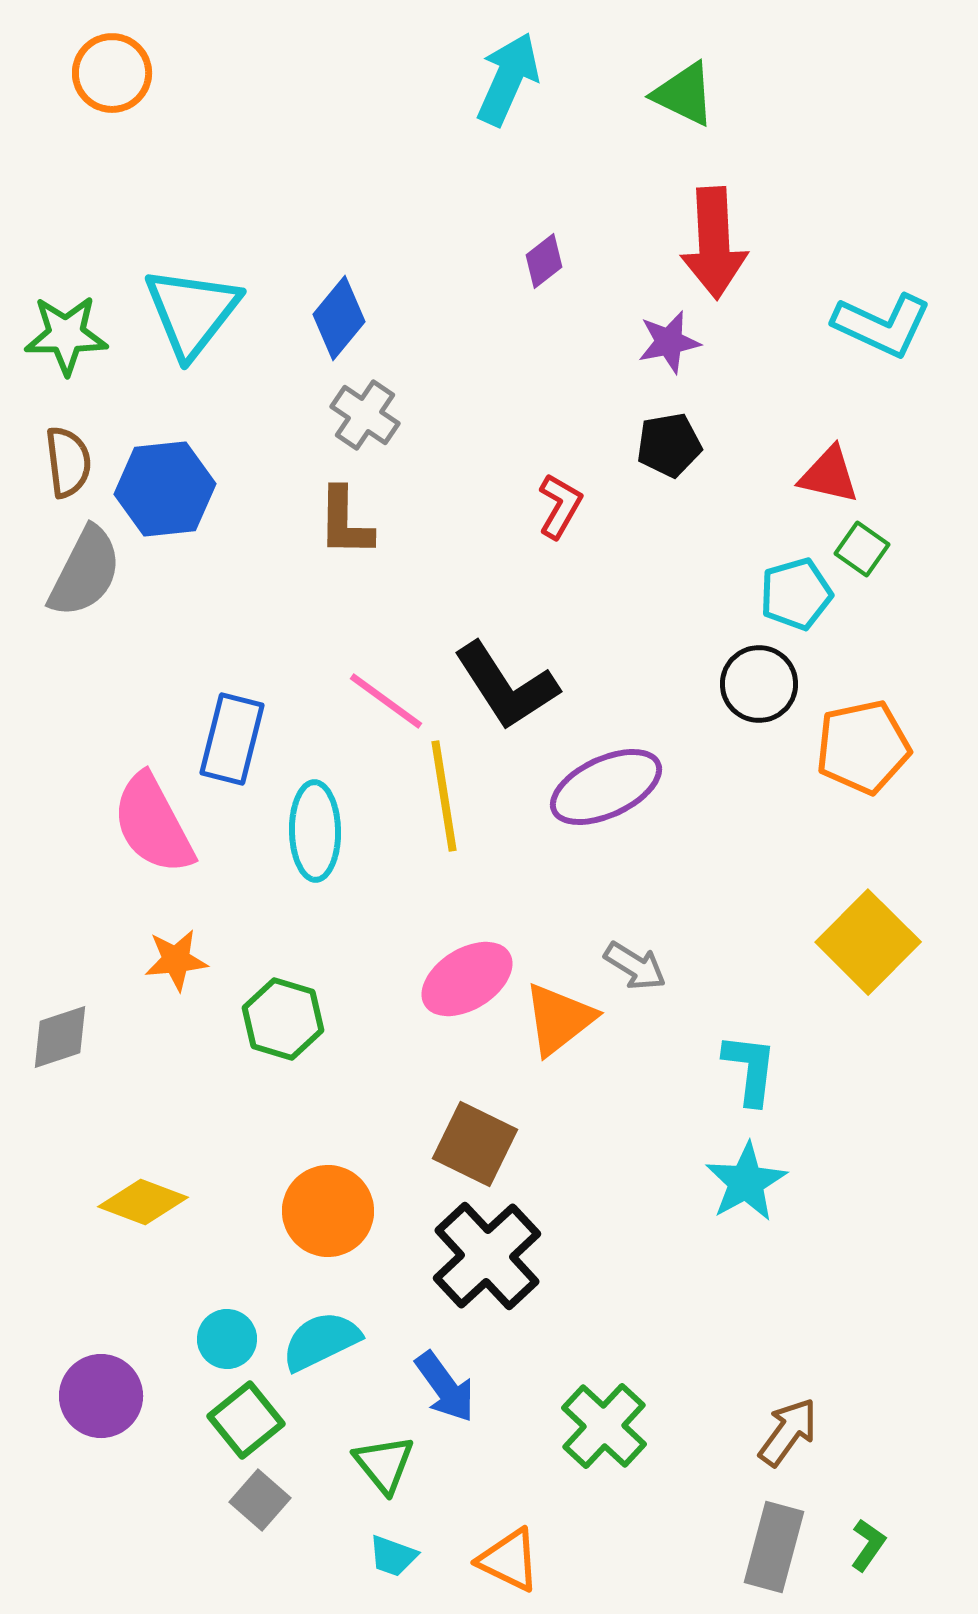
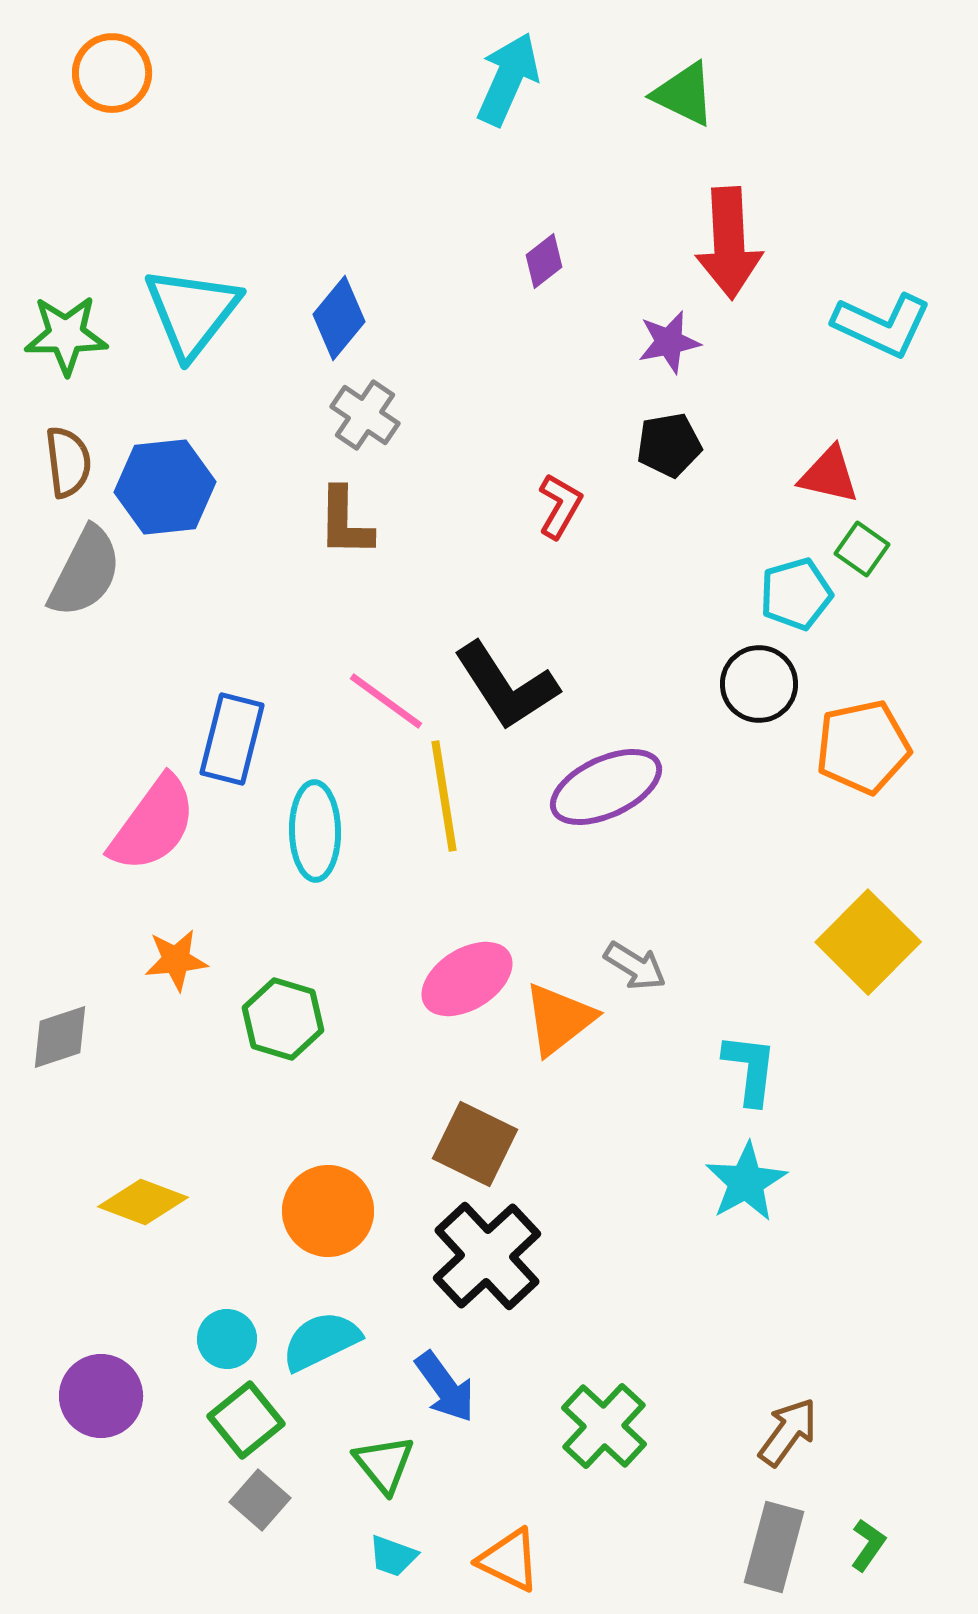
red arrow at (714, 243): moved 15 px right
blue hexagon at (165, 489): moved 2 px up
pink semicircle at (153, 824): rotated 116 degrees counterclockwise
